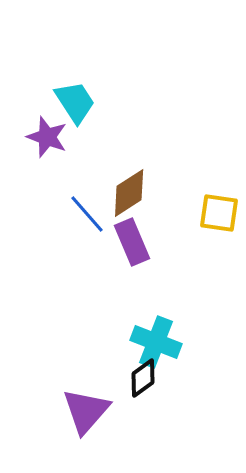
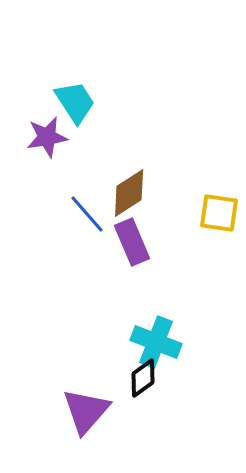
purple star: rotated 30 degrees counterclockwise
